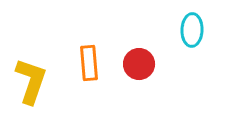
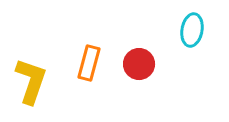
cyan ellipse: rotated 8 degrees clockwise
orange rectangle: rotated 20 degrees clockwise
